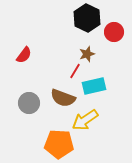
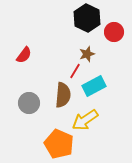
cyan rectangle: rotated 15 degrees counterclockwise
brown semicircle: moved 3 px up; rotated 105 degrees counterclockwise
orange pentagon: rotated 20 degrees clockwise
